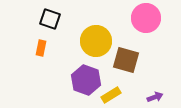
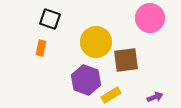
pink circle: moved 4 px right
yellow circle: moved 1 px down
brown square: rotated 24 degrees counterclockwise
